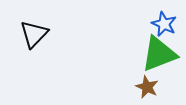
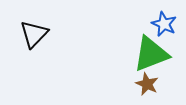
green triangle: moved 8 px left
brown star: moved 3 px up
